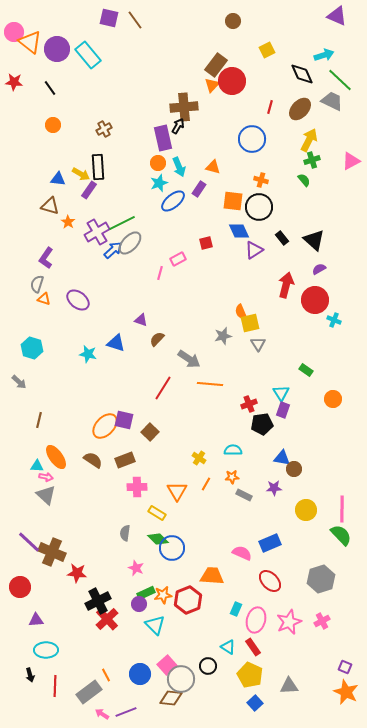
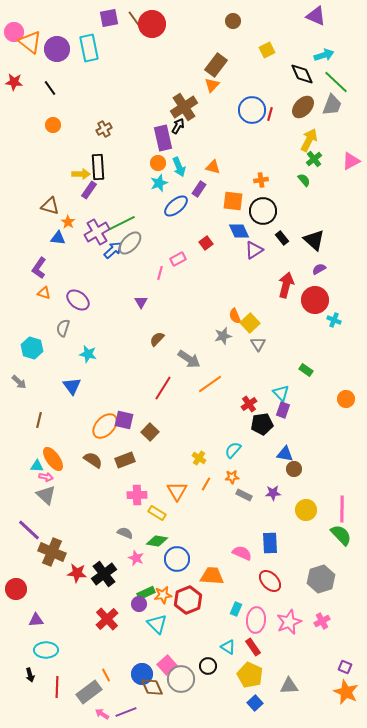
purple triangle at (337, 16): moved 21 px left
purple square at (109, 18): rotated 24 degrees counterclockwise
cyan rectangle at (88, 55): moved 1 px right, 7 px up; rotated 28 degrees clockwise
green line at (340, 80): moved 4 px left, 2 px down
red circle at (232, 81): moved 80 px left, 57 px up
gray trapezoid at (332, 101): moved 4 px down; rotated 85 degrees clockwise
brown cross at (184, 107): rotated 28 degrees counterclockwise
red line at (270, 107): moved 7 px down
brown ellipse at (300, 109): moved 3 px right, 2 px up
blue circle at (252, 139): moved 29 px up
green cross at (312, 160): moved 2 px right, 1 px up; rotated 21 degrees counterclockwise
yellow arrow at (81, 174): rotated 30 degrees counterclockwise
blue triangle at (58, 179): moved 59 px down
orange cross at (261, 180): rotated 24 degrees counterclockwise
blue ellipse at (173, 201): moved 3 px right, 5 px down
black circle at (259, 207): moved 4 px right, 4 px down
red square at (206, 243): rotated 24 degrees counterclockwise
purple L-shape at (46, 258): moved 7 px left, 10 px down
gray semicircle at (37, 284): moved 26 px right, 44 px down
orange triangle at (44, 299): moved 6 px up
orange semicircle at (241, 312): moved 6 px left, 4 px down
purple triangle at (141, 320): moved 18 px up; rotated 40 degrees clockwise
yellow square at (250, 323): rotated 30 degrees counterclockwise
blue triangle at (116, 343): moved 44 px left, 43 px down; rotated 36 degrees clockwise
orange line at (210, 384): rotated 40 degrees counterclockwise
cyan triangle at (281, 393): rotated 12 degrees counterclockwise
orange circle at (333, 399): moved 13 px right
red cross at (249, 404): rotated 14 degrees counterclockwise
cyan semicircle at (233, 450): rotated 48 degrees counterclockwise
orange ellipse at (56, 457): moved 3 px left, 2 px down
blue triangle at (282, 458): moved 3 px right, 4 px up
pink cross at (137, 487): moved 8 px down
purple star at (274, 488): moved 1 px left, 5 px down
gray semicircle at (125, 533): rotated 105 degrees clockwise
green diamond at (158, 539): moved 1 px left, 2 px down; rotated 35 degrees counterclockwise
purple line at (29, 542): moved 12 px up
blue rectangle at (270, 543): rotated 70 degrees counterclockwise
blue circle at (172, 548): moved 5 px right, 11 px down
pink star at (136, 568): moved 10 px up
red circle at (20, 587): moved 4 px left, 2 px down
black cross at (98, 601): moved 6 px right, 27 px up; rotated 10 degrees counterclockwise
pink ellipse at (256, 620): rotated 10 degrees counterclockwise
cyan triangle at (155, 625): moved 2 px right, 1 px up
blue circle at (140, 674): moved 2 px right
red line at (55, 686): moved 2 px right, 1 px down
brown diamond at (171, 698): moved 19 px left, 11 px up; rotated 60 degrees clockwise
